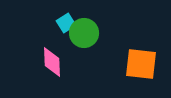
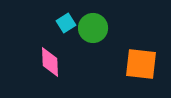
green circle: moved 9 px right, 5 px up
pink diamond: moved 2 px left
